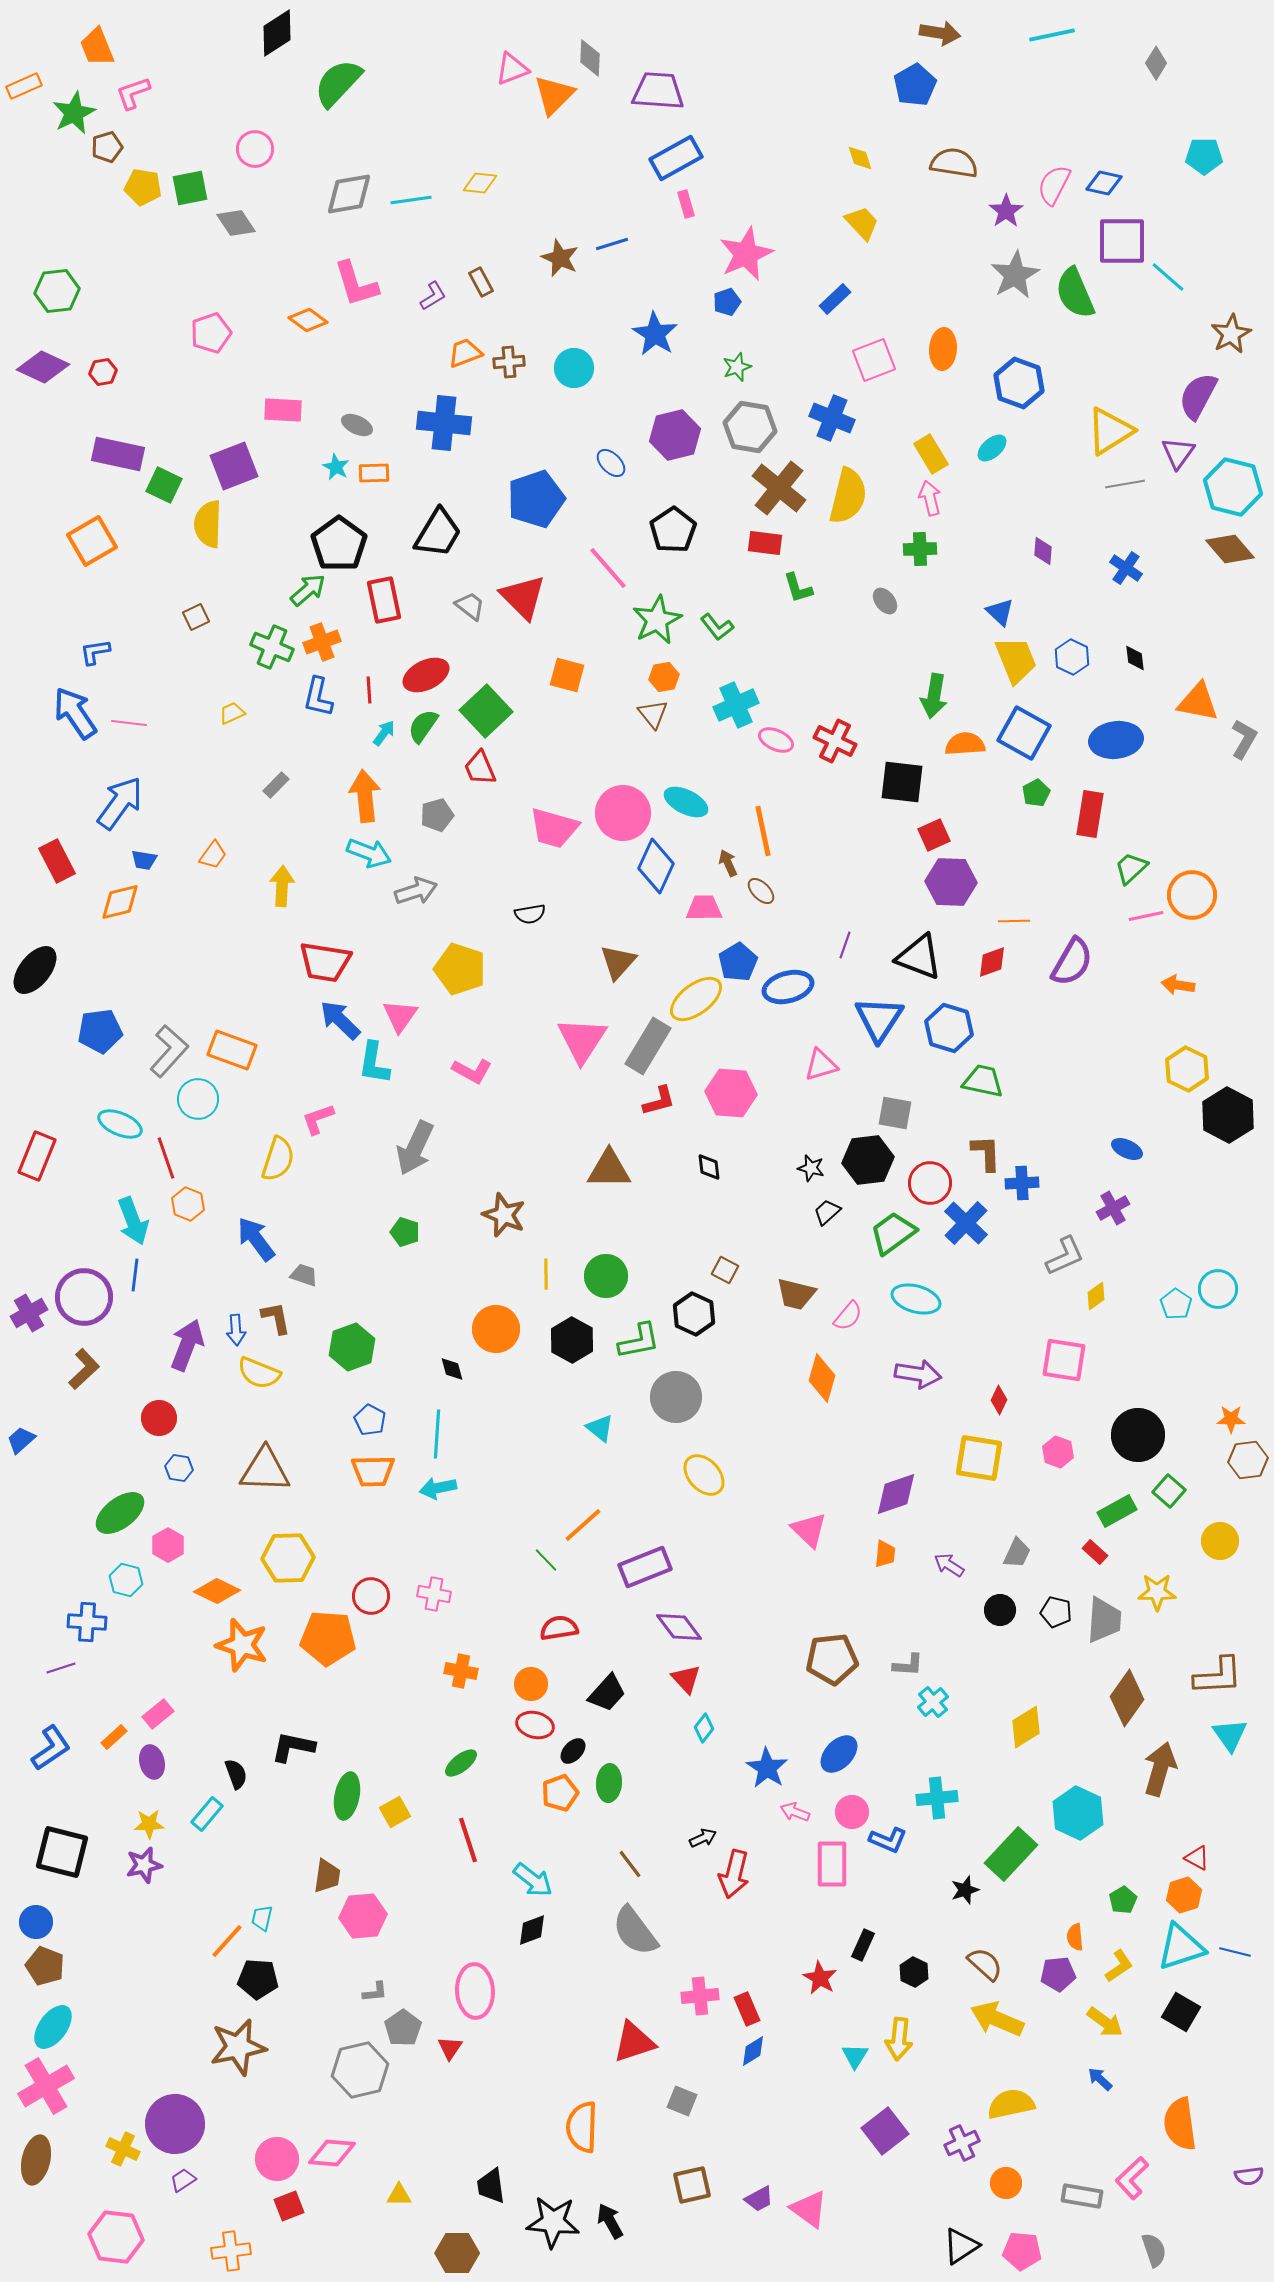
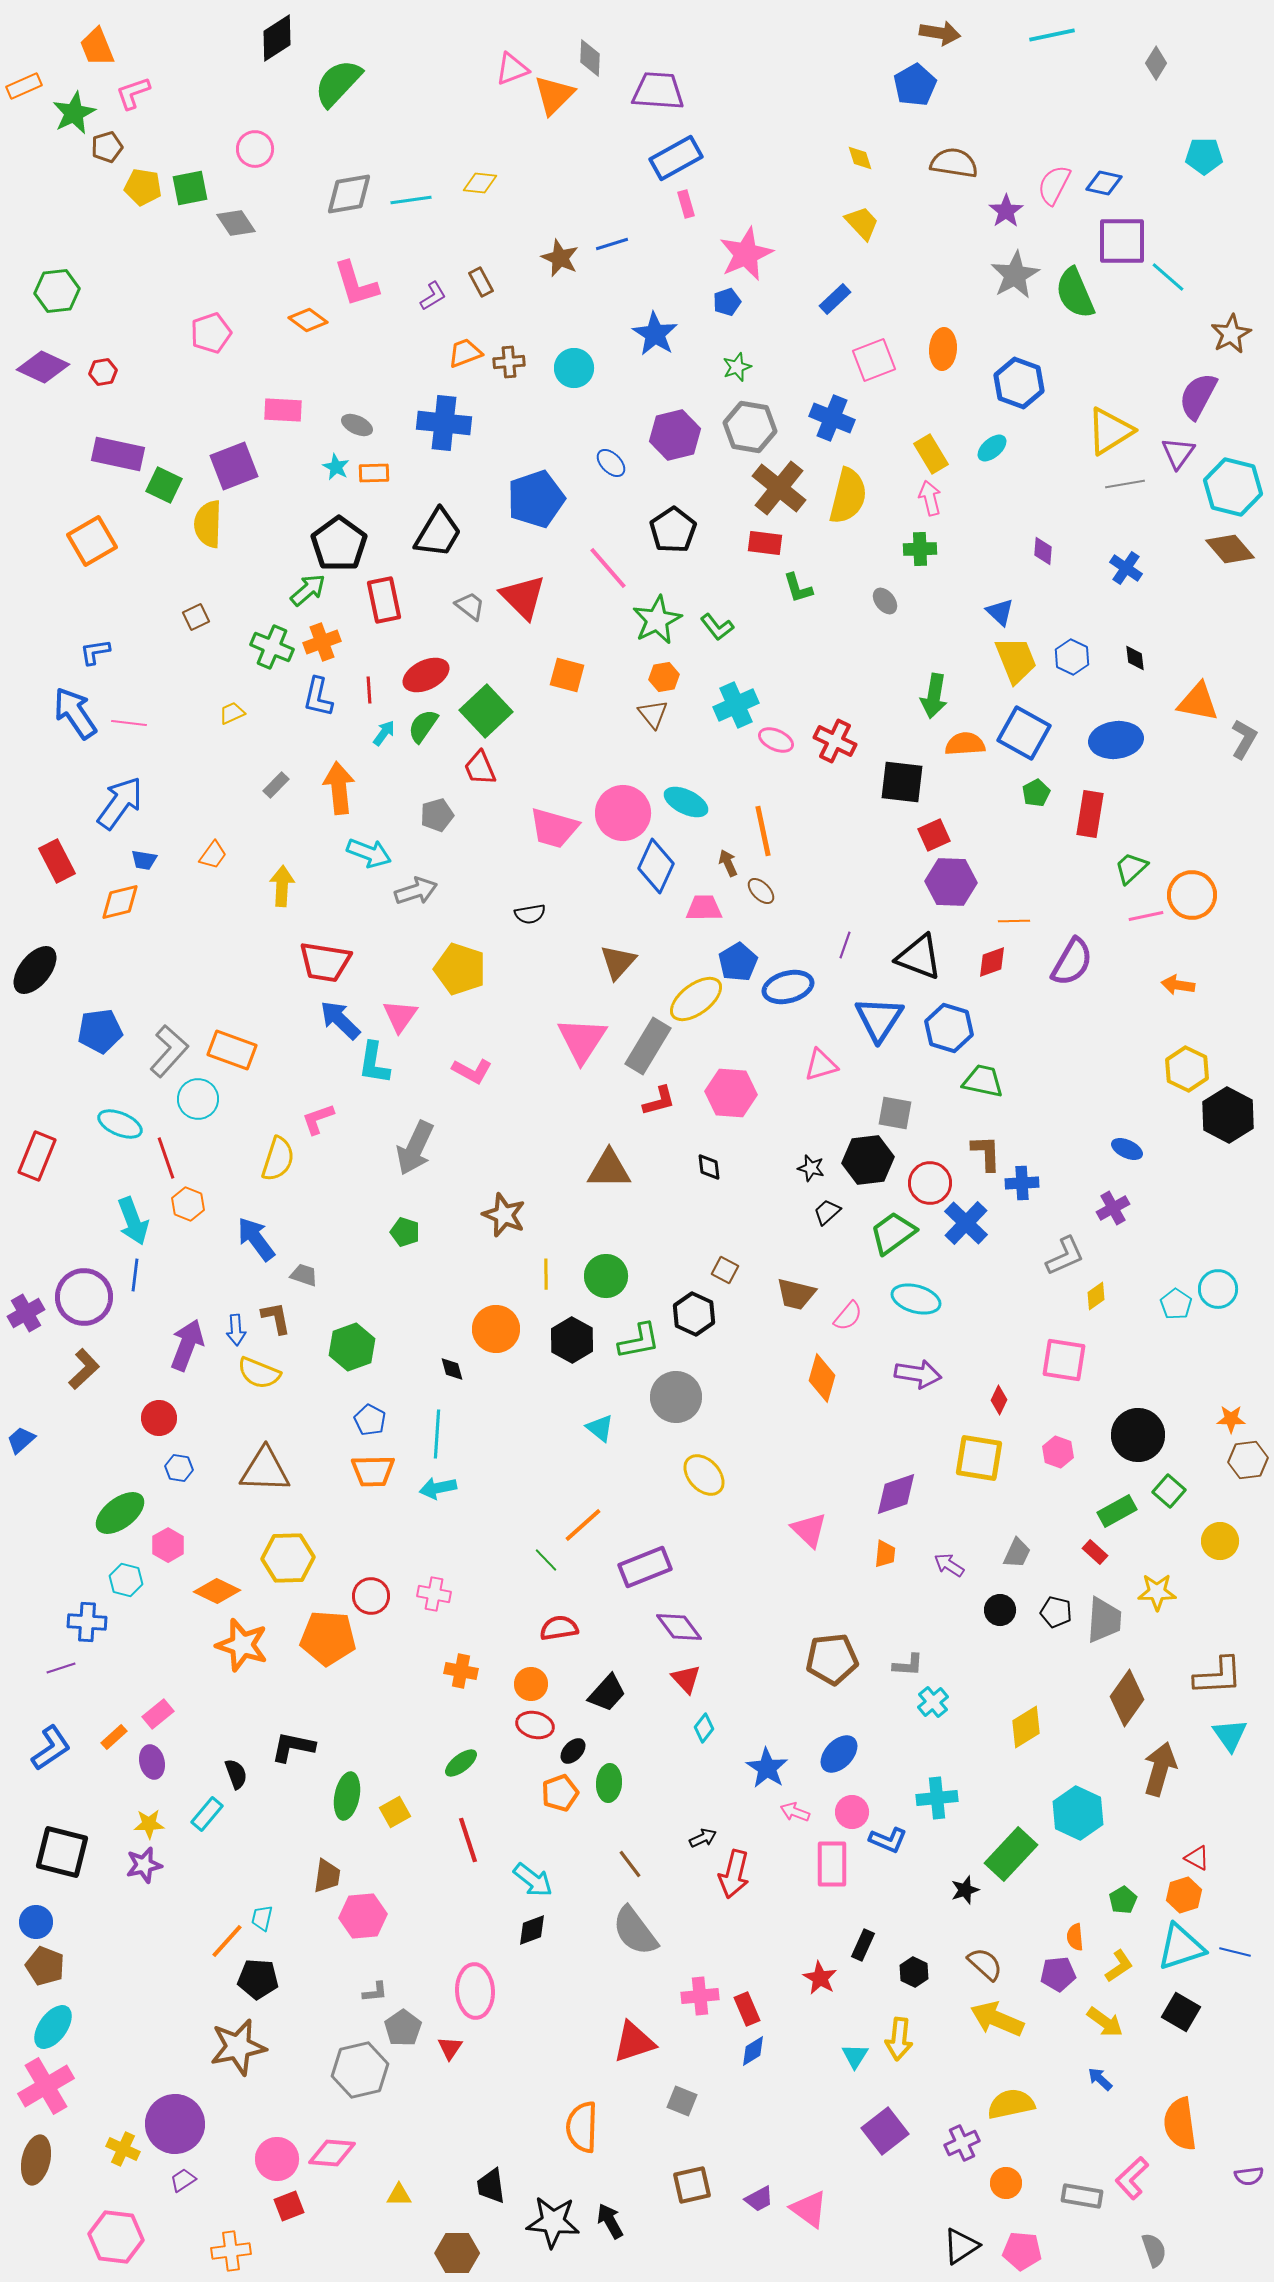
black diamond at (277, 33): moved 5 px down
orange arrow at (365, 796): moved 26 px left, 8 px up
purple cross at (29, 1313): moved 3 px left
